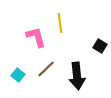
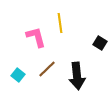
black square: moved 3 px up
brown line: moved 1 px right
